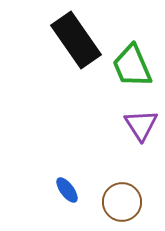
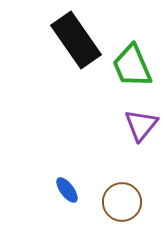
purple triangle: rotated 12 degrees clockwise
